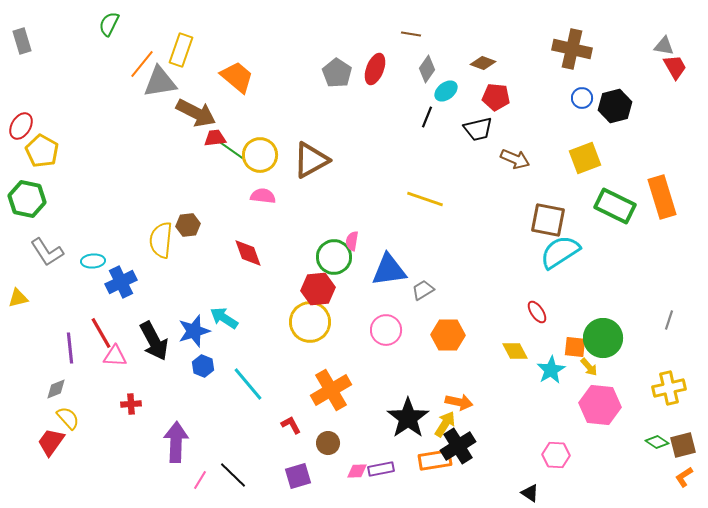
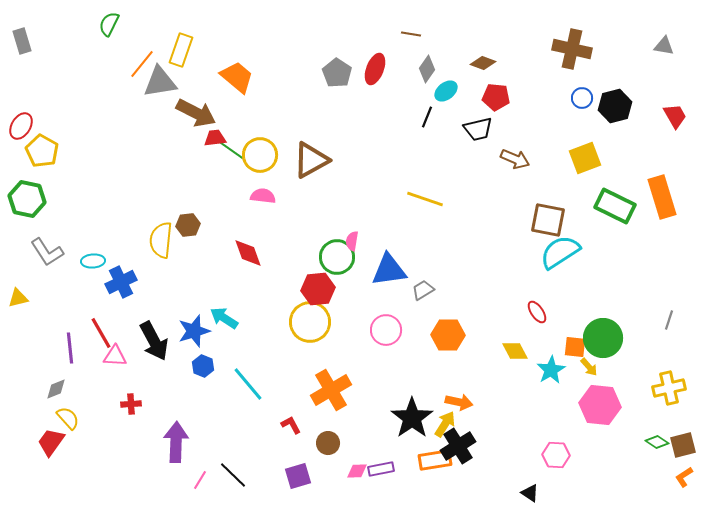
red trapezoid at (675, 67): moved 49 px down
green circle at (334, 257): moved 3 px right
black star at (408, 418): moved 4 px right
